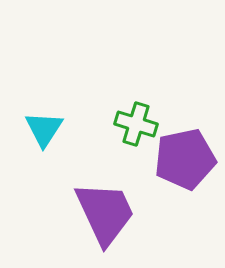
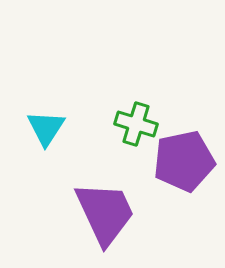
cyan triangle: moved 2 px right, 1 px up
purple pentagon: moved 1 px left, 2 px down
